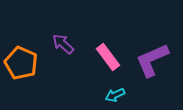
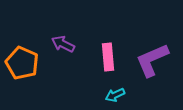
purple arrow: rotated 15 degrees counterclockwise
pink rectangle: rotated 32 degrees clockwise
orange pentagon: moved 1 px right
